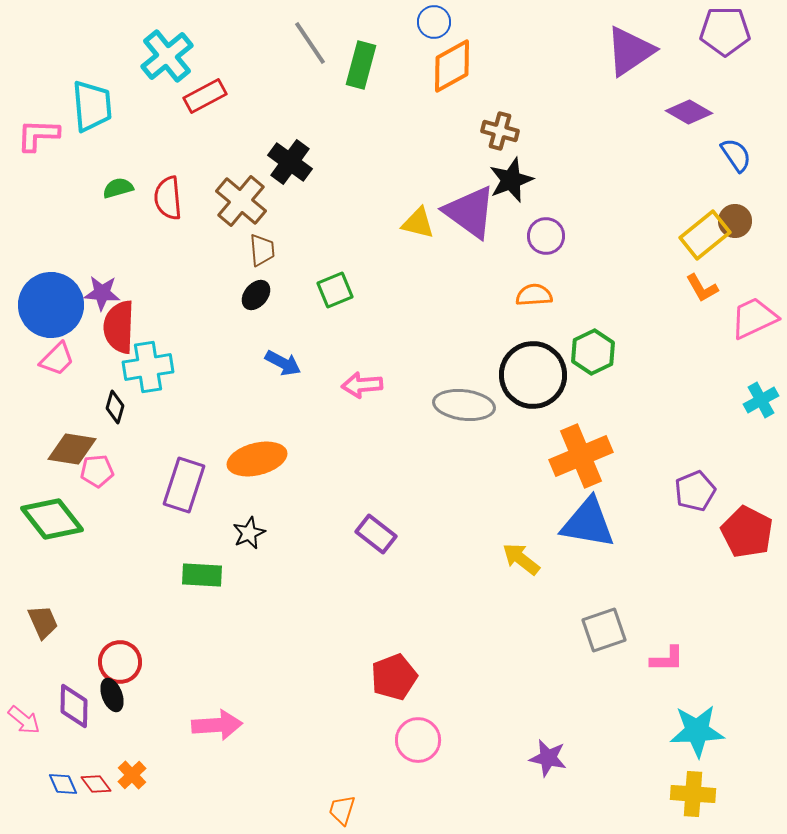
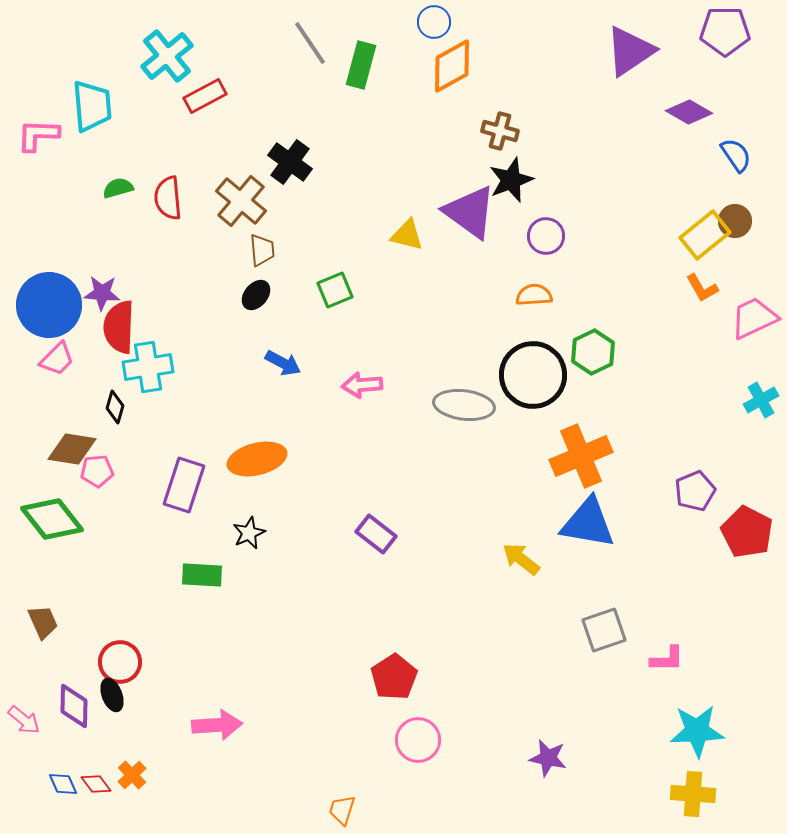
yellow triangle at (418, 223): moved 11 px left, 12 px down
blue circle at (51, 305): moved 2 px left
red pentagon at (394, 677): rotated 12 degrees counterclockwise
